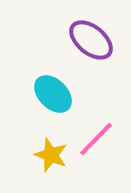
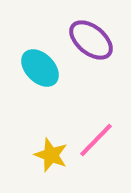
cyan ellipse: moved 13 px left, 26 px up
pink line: moved 1 px down
